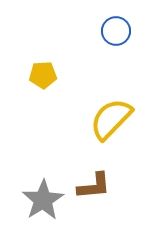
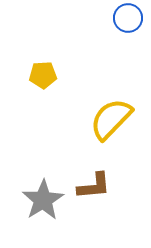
blue circle: moved 12 px right, 13 px up
